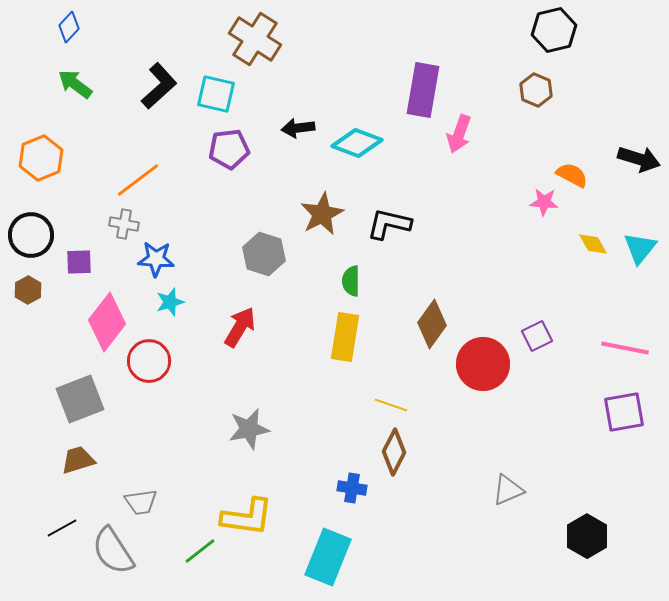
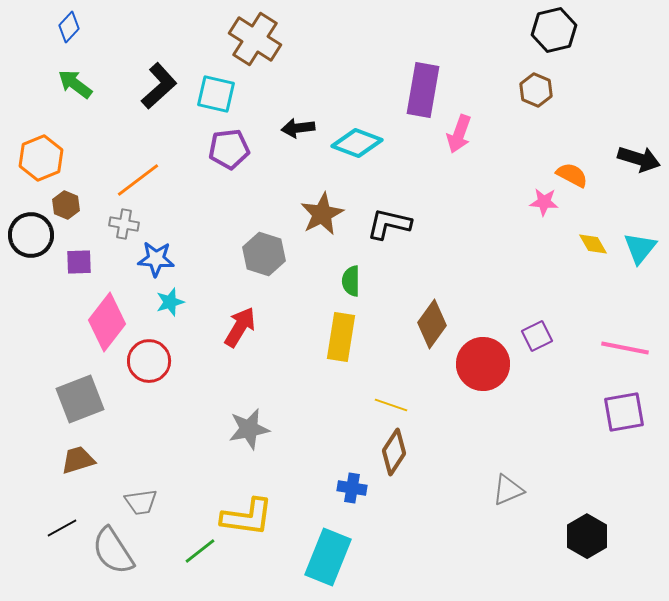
brown hexagon at (28, 290): moved 38 px right, 85 px up; rotated 8 degrees counterclockwise
yellow rectangle at (345, 337): moved 4 px left
brown diamond at (394, 452): rotated 6 degrees clockwise
